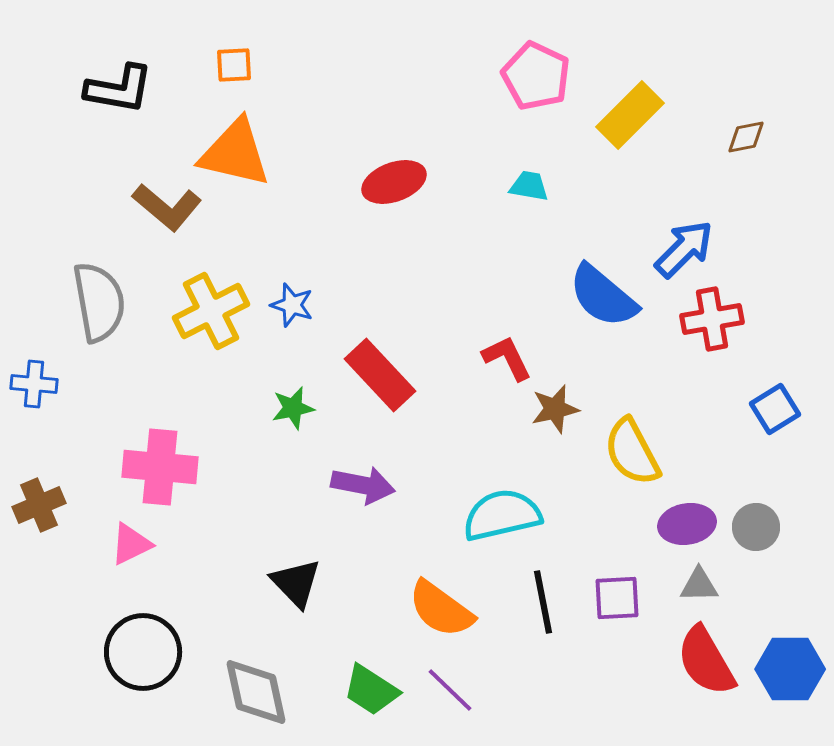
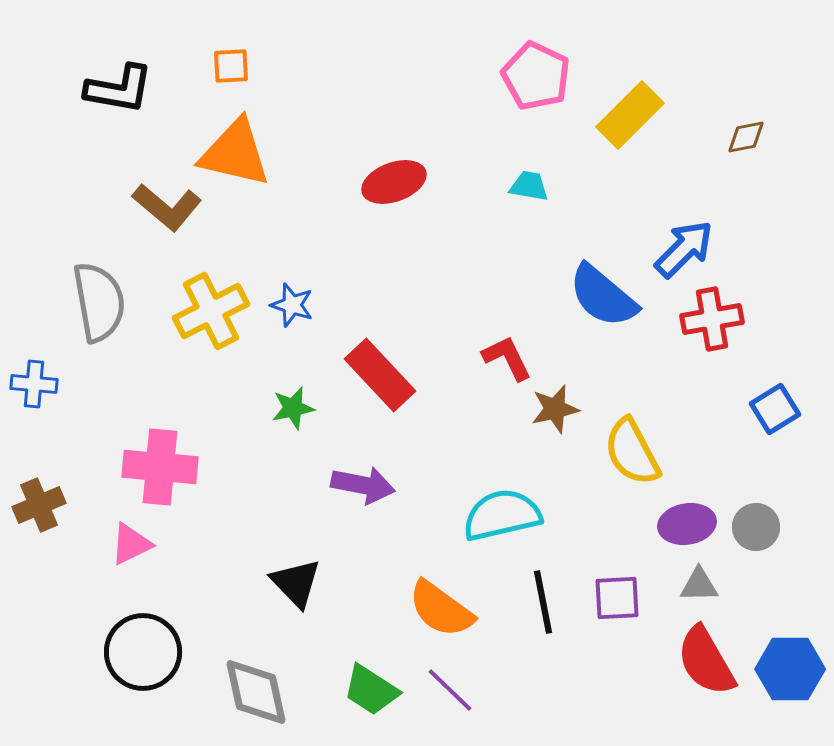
orange square: moved 3 px left, 1 px down
